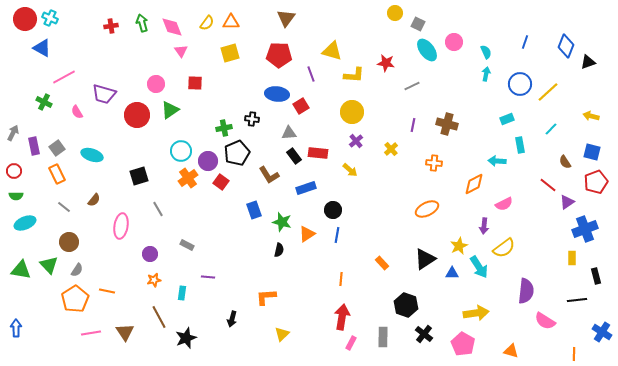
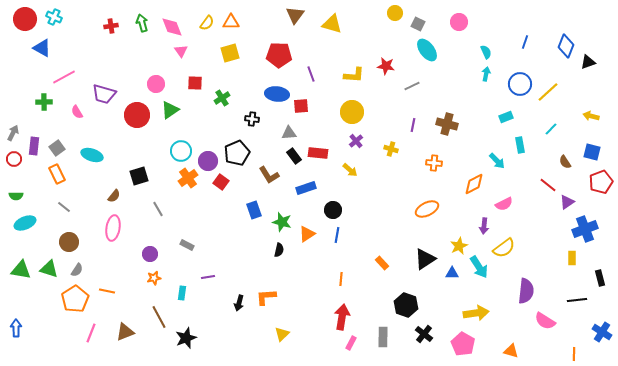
cyan cross at (50, 18): moved 4 px right, 1 px up
brown triangle at (286, 18): moved 9 px right, 3 px up
pink circle at (454, 42): moved 5 px right, 20 px up
yellow triangle at (332, 51): moved 27 px up
red star at (386, 63): moved 3 px down
green cross at (44, 102): rotated 28 degrees counterclockwise
red square at (301, 106): rotated 28 degrees clockwise
cyan rectangle at (507, 119): moved 1 px left, 2 px up
green cross at (224, 128): moved 2 px left, 30 px up; rotated 21 degrees counterclockwise
purple rectangle at (34, 146): rotated 18 degrees clockwise
yellow cross at (391, 149): rotated 32 degrees counterclockwise
cyan arrow at (497, 161): rotated 138 degrees counterclockwise
red circle at (14, 171): moved 12 px up
red pentagon at (596, 182): moved 5 px right
brown semicircle at (94, 200): moved 20 px right, 4 px up
pink ellipse at (121, 226): moved 8 px left, 2 px down
green triangle at (49, 265): moved 4 px down; rotated 30 degrees counterclockwise
black rectangle at (596, 276): moved 4 px right, 2 px down
purple line at (208, 277): rotated 16 degrees counterclockwise
orange star at (154, 280): moved 2 px up
black arrow at (232, 319): moved 7 px right, 16 px up
brown triangle at (125, 332): rotated 42 degrees clockwise
pink line at (91, 333): rotated 60 degrees counterclockwise
